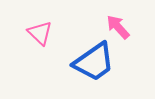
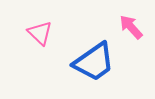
pink arrow: moved 13 px right
